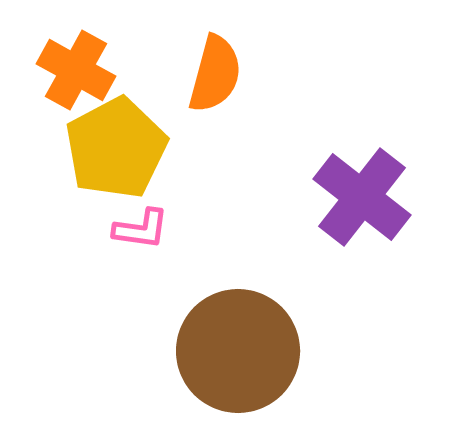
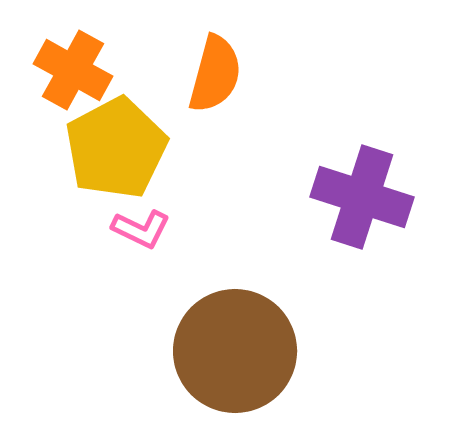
orange cross: moved 3 px left
purple cross: rotated 20 degrees counterclockwise
pink L-shape: rotated 18 degrees clockwise
brown circle: moved 3 px left
